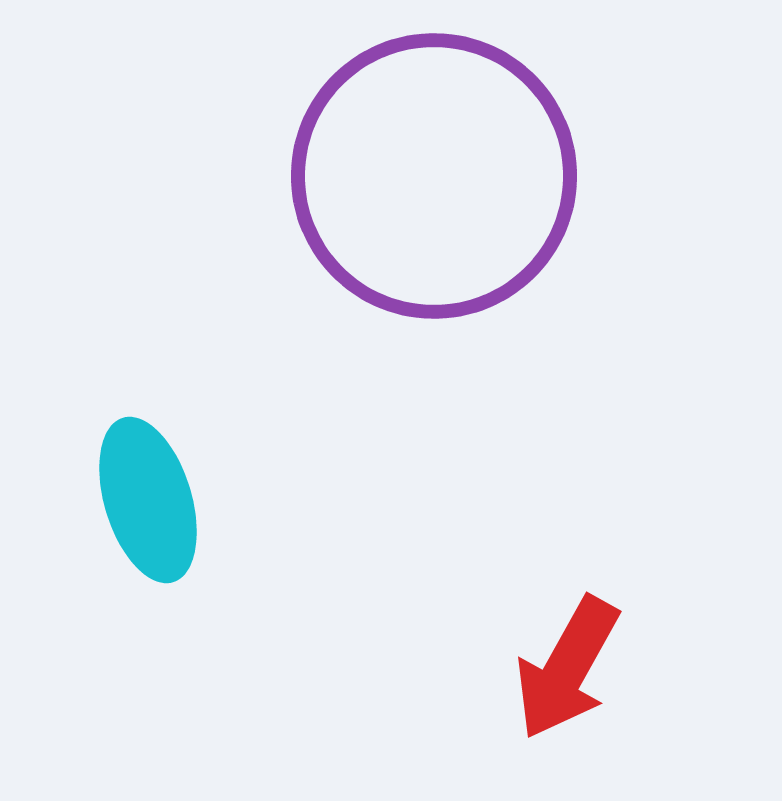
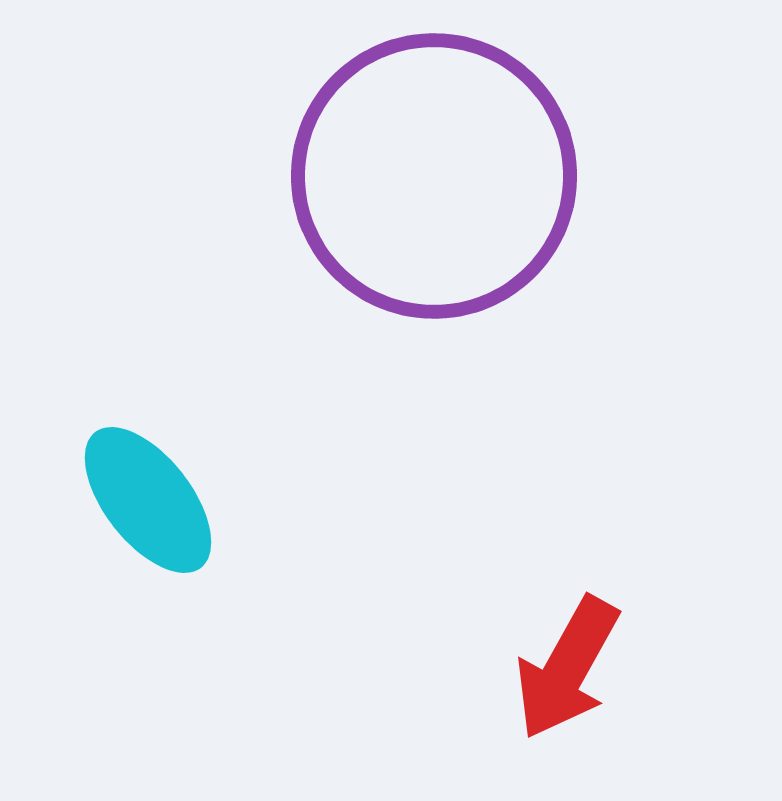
cyan ellipse: rotated 21 degrees counterclockwise
